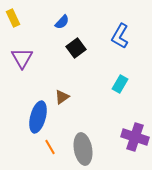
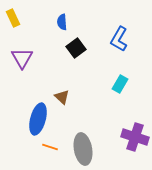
blue semicircle: rotated 133 degrees clockwise
blue L-shape: moved 1 px left, 3 px down
brown triangle: rotated 42 degrees counterclockwise
blue ellipse: moved 2 px down
orange line: rotated 42 degrees counterclockwise
